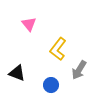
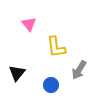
yellow L-shape: moved 2 px left, 2 px up; rotated 45 degrees counterclockwise
black triangle: rotated 48 degrees clockwise
